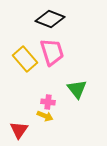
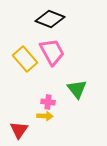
pink trapezoid: rotated 12 degrees counterclockwise
yellow arrow: rotated 21 degrees counterclockwise
